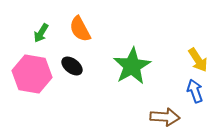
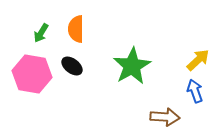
orange semicircle: moved 4 px left; rotated 28 degrees clockwise
yellow arrow: rotated 100 degrees counterclockwise
